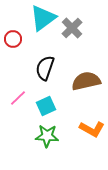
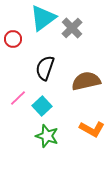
cyan square: moved 4 px left; rotated 18 degrees counterclockwise
green star: rotated 15 degrees clockwise
